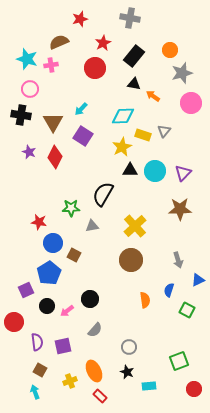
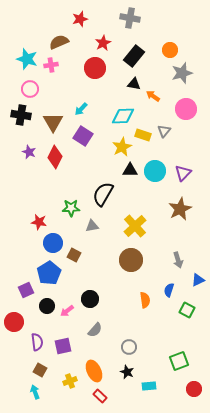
pink circle at (191, 103): moved 5 px left, 6 px down
brown star at (180, 209): rotated 25 degrees counterclockwise
